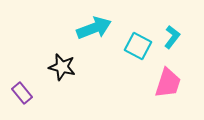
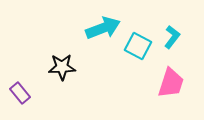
cyan arrow: moved 9 px right
black star: rotated 16 degrees counterclockwise
pink trapezoid: moved 3 px right
purple rectangle: moved 2 px left
